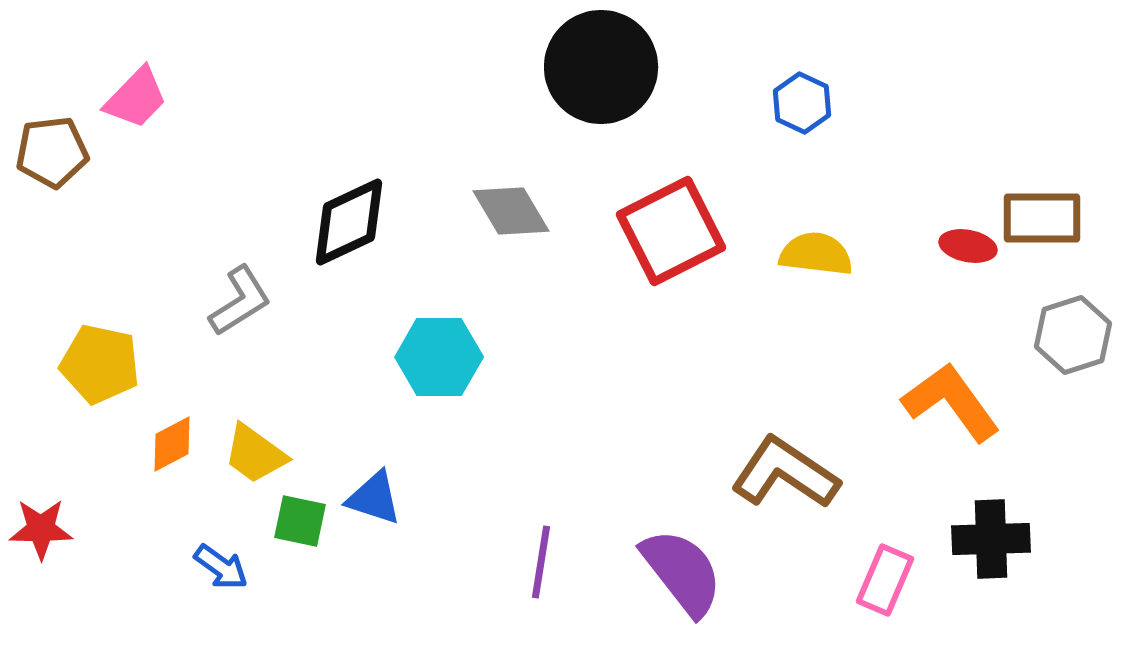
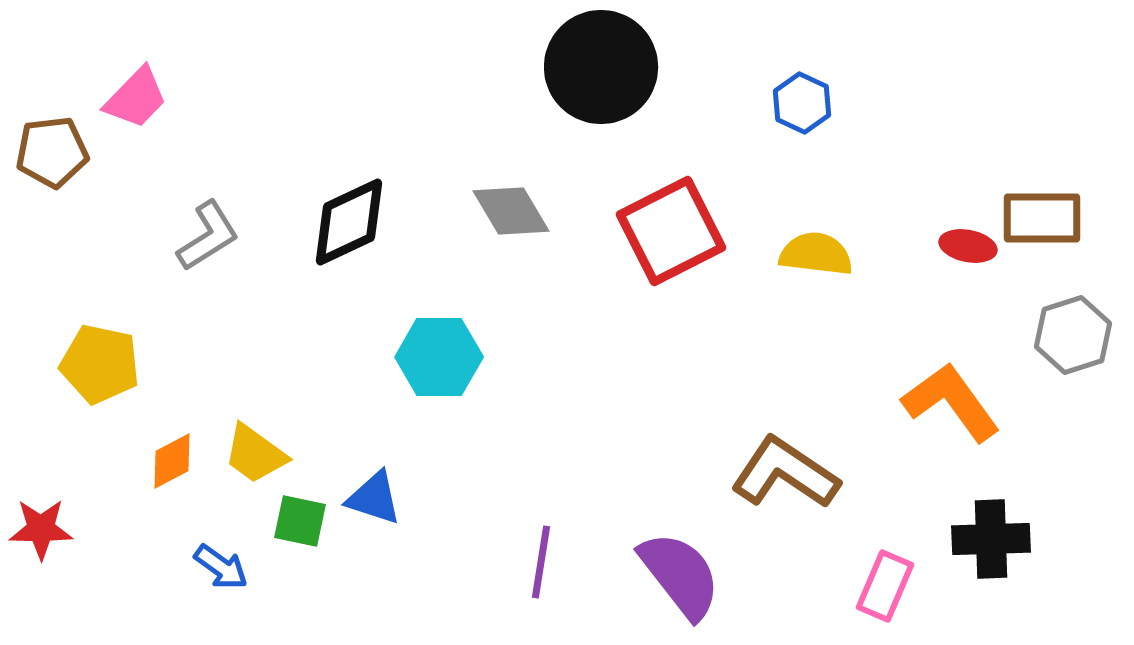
gray L-shape: moved 32 px left, 65 px up
orange diamond: moved 17 px down
purple semicircle: moved 2 px left, 3 px down
pink rectangle: moved 6 px down
